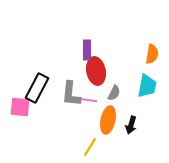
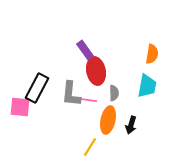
purple rectangle: moved 2 px left; rotated 36 degrees counterclockwise
gray semicircle: rotated 28 degrees counterclockwise
